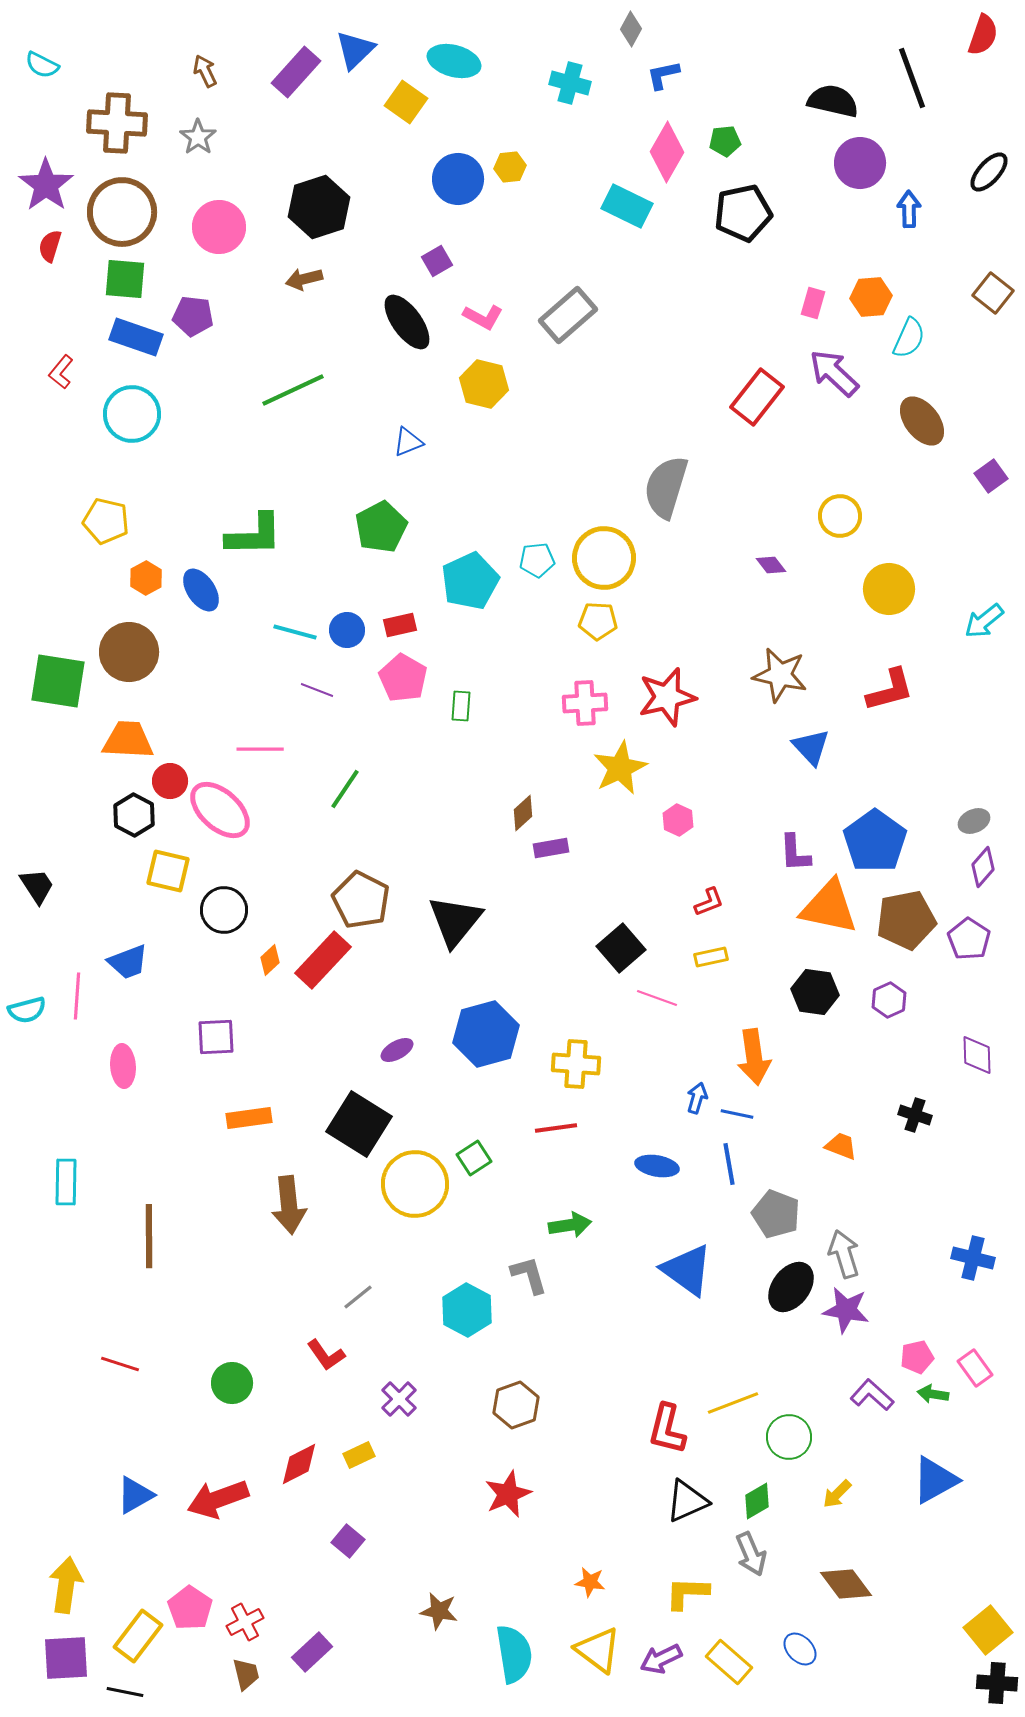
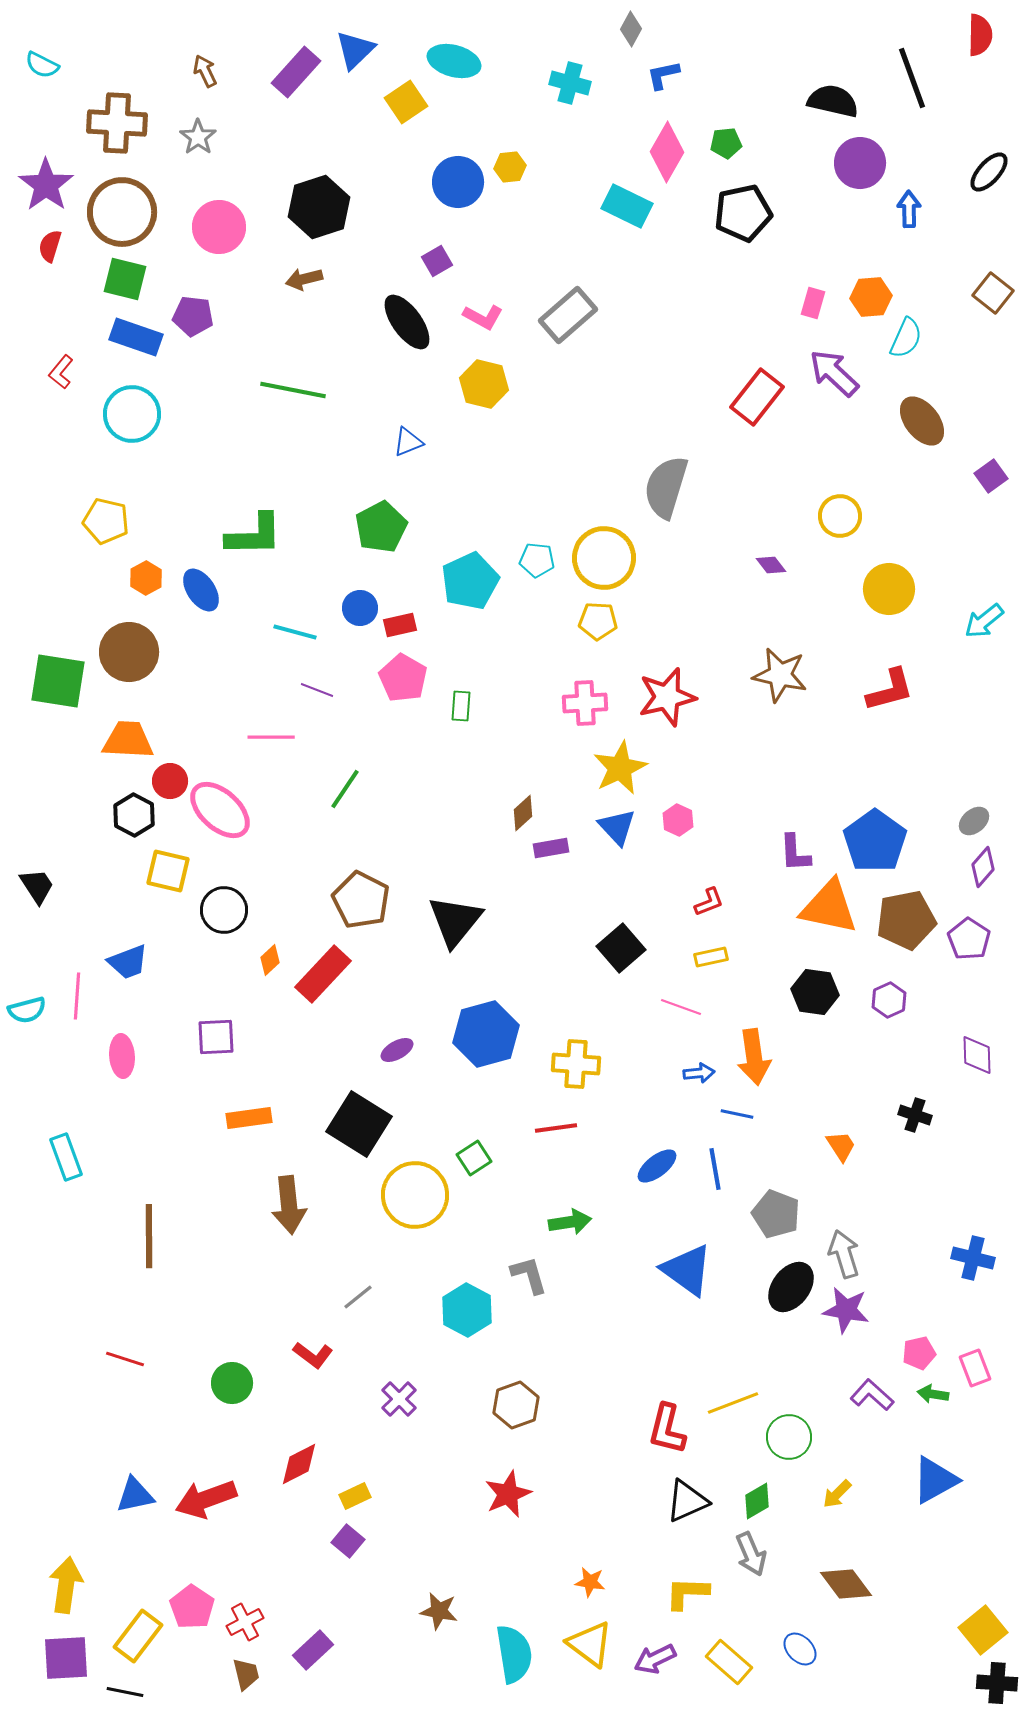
red semicircle at (983, 35): moved 3 px left; rotated 18 degrees counterclockwise
yellow square at (406, 102): rotated 21 degrees clockwise
green pentagon at (725, 141): moved 1 px right, 2 px down
blue circle at (458, 179): moved 3 px down
green square at (125, 279): rotated 9 degrees clockwise
cyan semicircle at (909, 338): moved 3 px left
green line at (293, 390): rotated 36 degrees clockwise
cyan pentagon at (537, 560): rotated 12 degrees clockwise
blue circle at (347, 630): moved 13 px right, 22 px up
blue triangle at (811, 747): moved 194 px left, 80 px down
pink line at (260, 749): moved 11 px right, 12 px up
gray ellipse at (974, 821): rotated 16 degrees counterclockwise
red rectangle at (323, 960): moved 14 px down
pink line at (657, 998): moved 24 px right, 9 px down
pink ellipse at (123, 1066): moved 1 px left, 10 px up
blue arrow at (697, 1098): moved 2 px right, 25 px up; rotated 68 degrees clockwise
orange trapezoid at (841, 1146): rotated 36 degrees clockwise
blue line at (729, 1164): moved 14 px left, 5 px down
blue ellipse at (657, 1166): rotated 48 degrees counterclockwise
cyan rectangle at (66, 1182): moved 25 px up; rotated 21 degrees counterclockwise
yellow circle at (415, 1184): moved 11 px down
green arrow at (570, 1225): moved 3 px up
red L-shape at (326, 1355): moved 13 px left; rotated 18 degrees counterclockwise
pink pentagon at (917, 1357): moved 2 px right, 4 px up
red line at (120, 1364): moved 5 px right, 5 px up
pink rectangle at (975, 1368): rotated 15 degrees clockwise
yellow rectangle at (359, 1455): moved 4 px left, 41 px down
blue triangle at (135, 1495): rotated 18 degrees clockwise
red arrow at (218, 1499): moved 12 px left
pink pentagon at (190, 1608): moved 2 px right, 1 px up
yellow square at (988, 1630): moved 5 px left
yellow triangle at (598, 1650): moved 8 px left, 6 px up
purple rectangle at (312, 1652): moved 1 px right, 2 px up
purple arrow at (661, 1659): moved 6 px left
